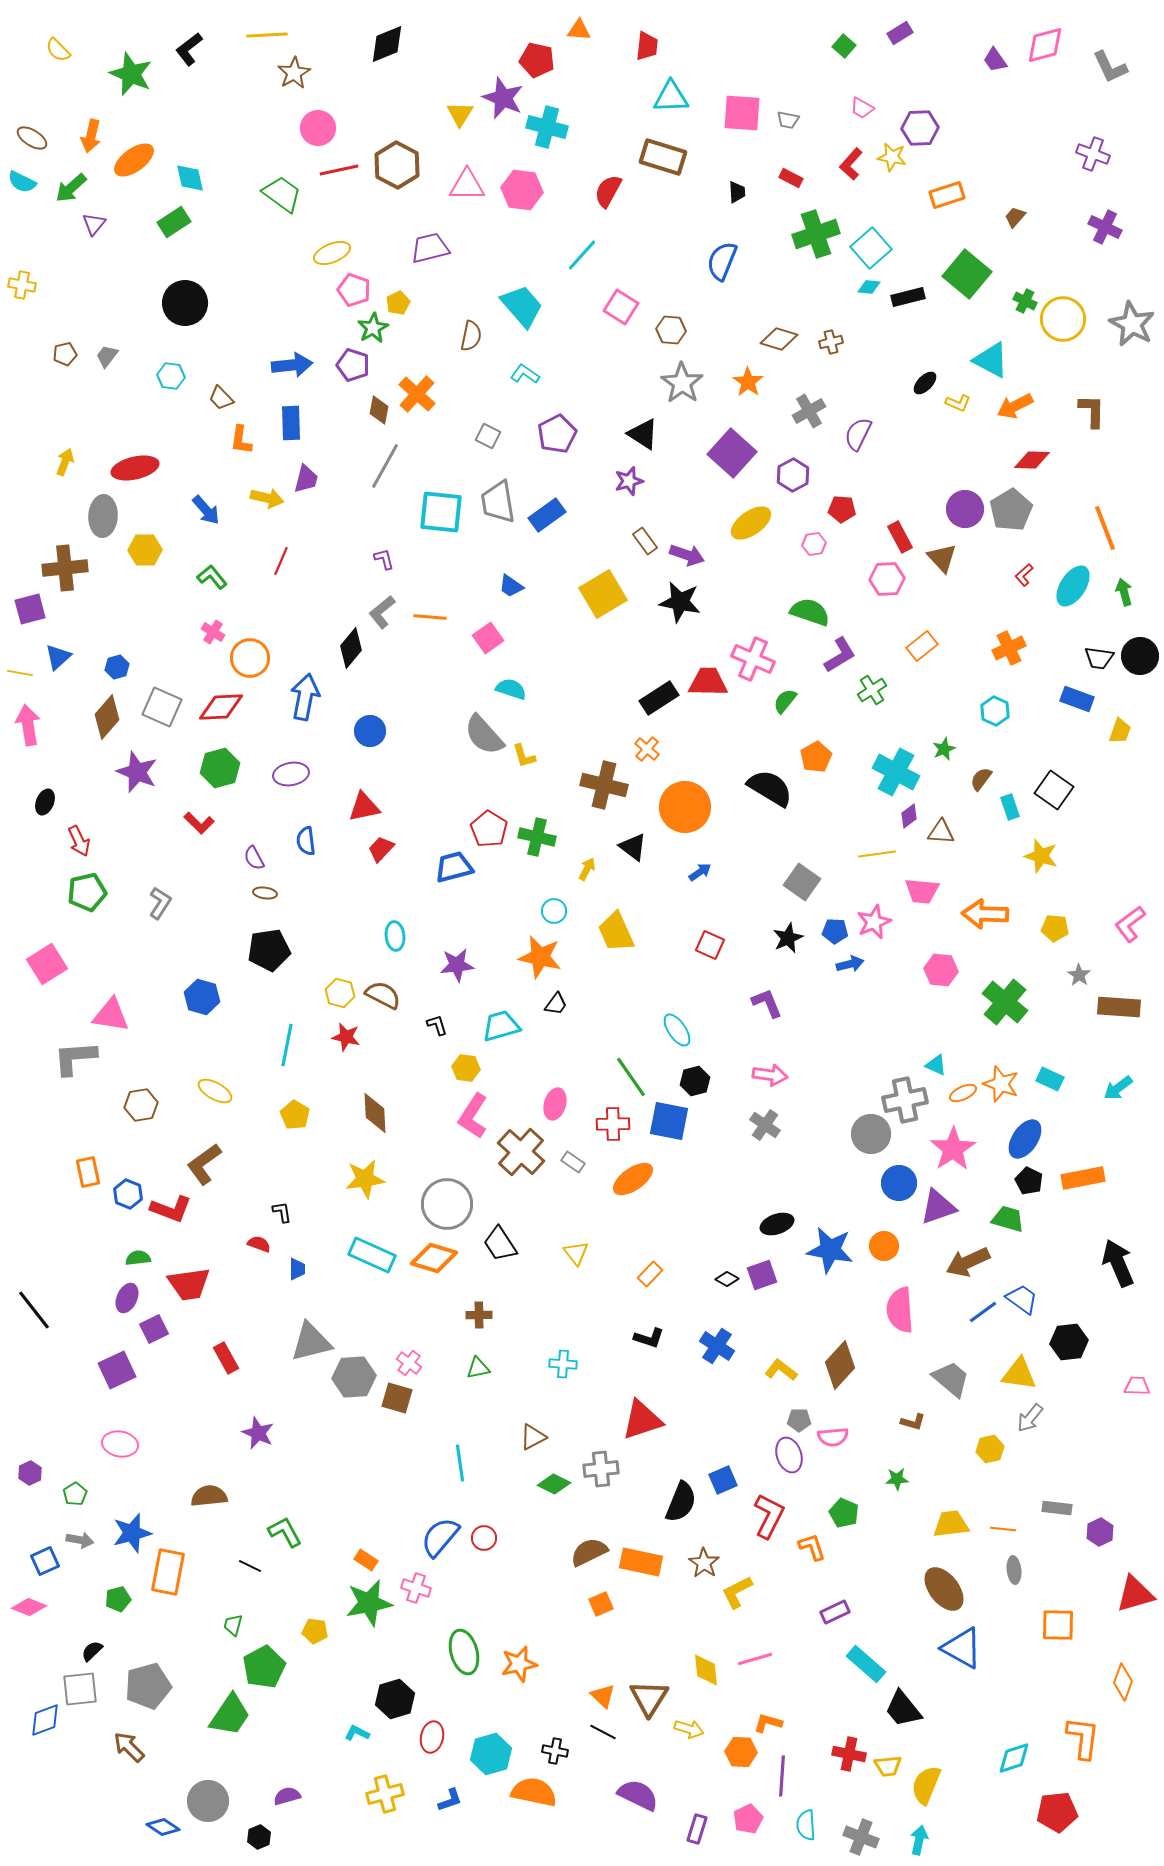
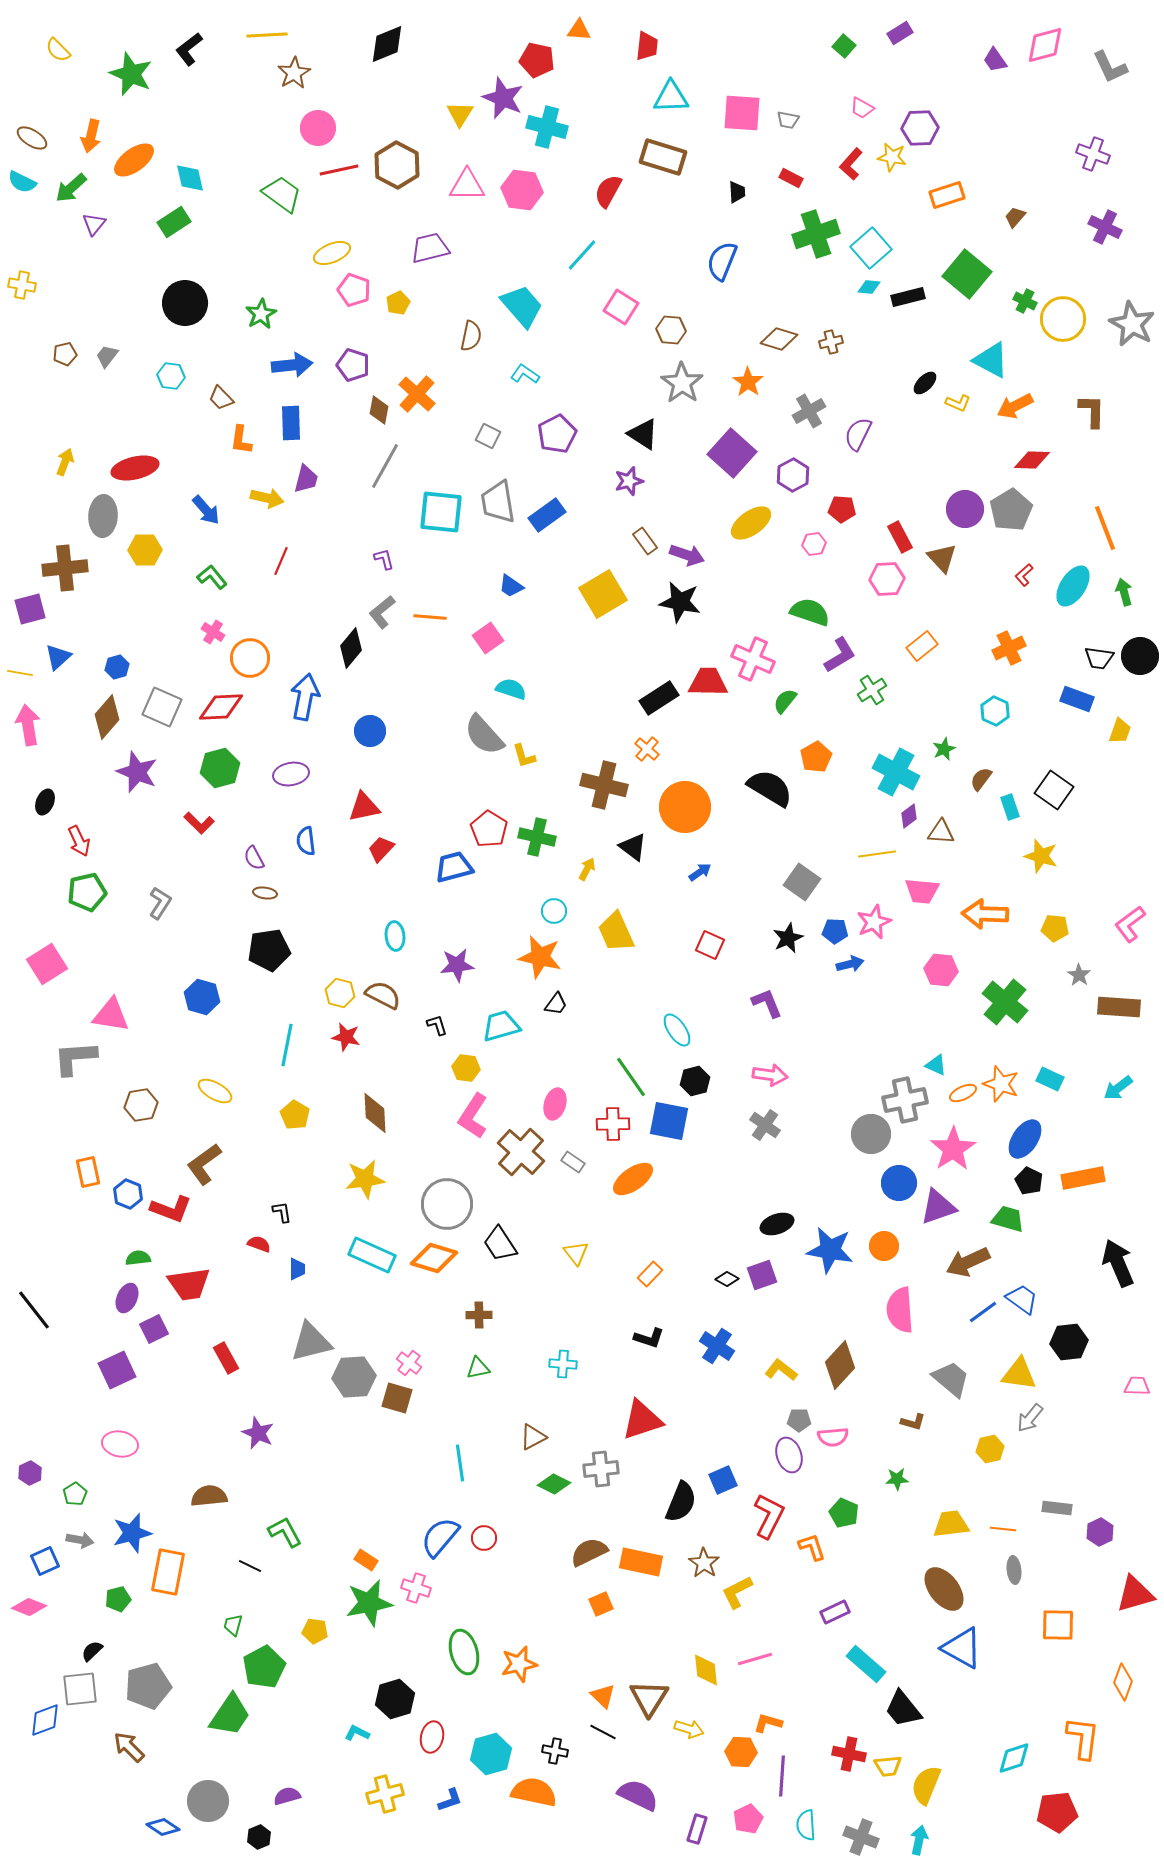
green star at (373, 328): moved 112 px left, 14 px up
